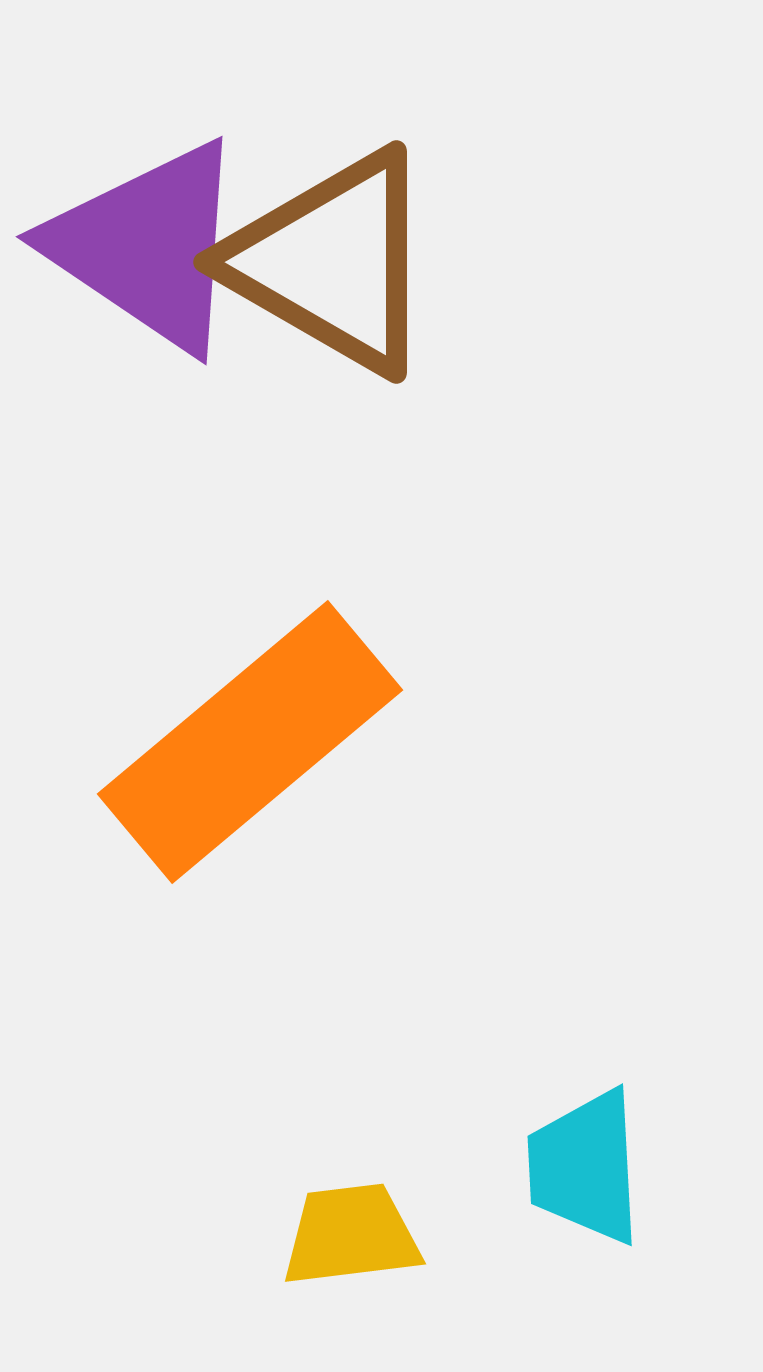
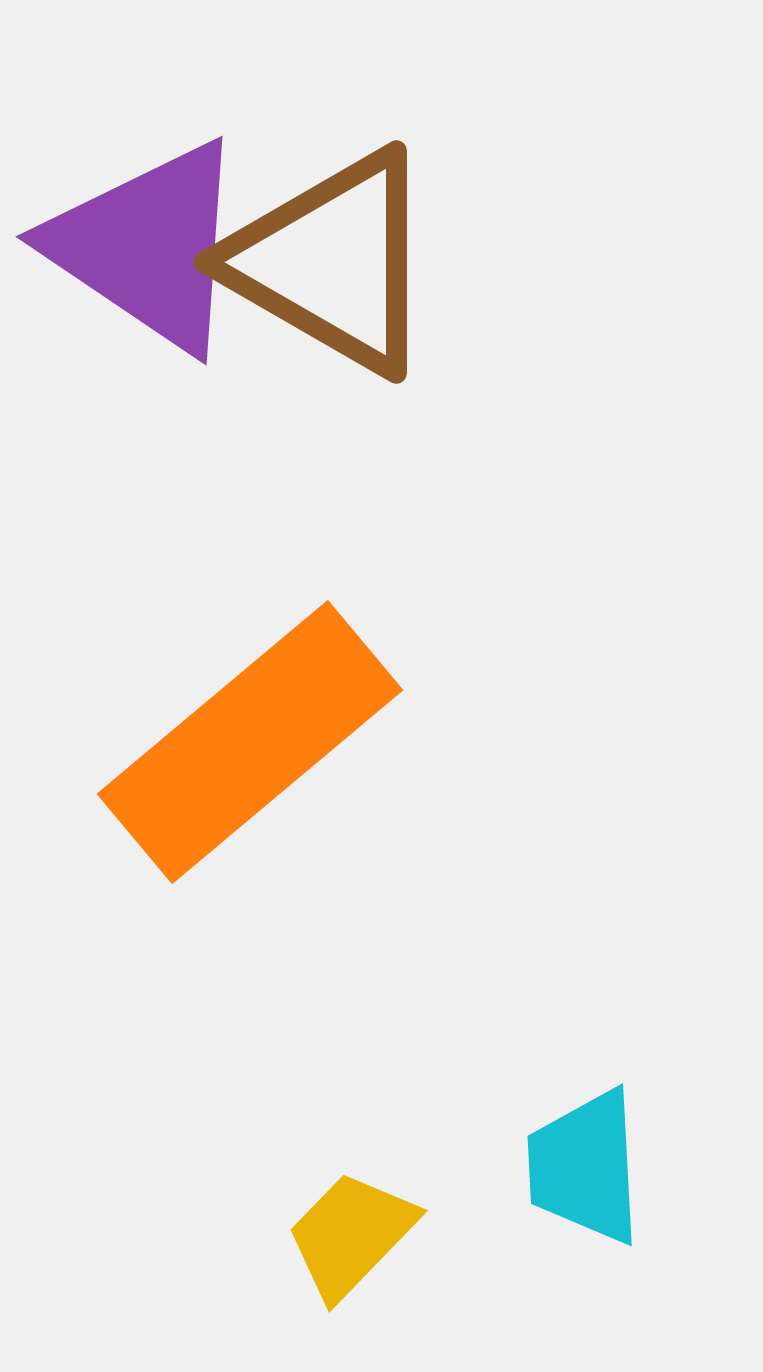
yellow trapezoid: rotated 39 degrees counterclockwise
